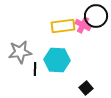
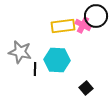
gray star: rotated 20 degrees clockwise
